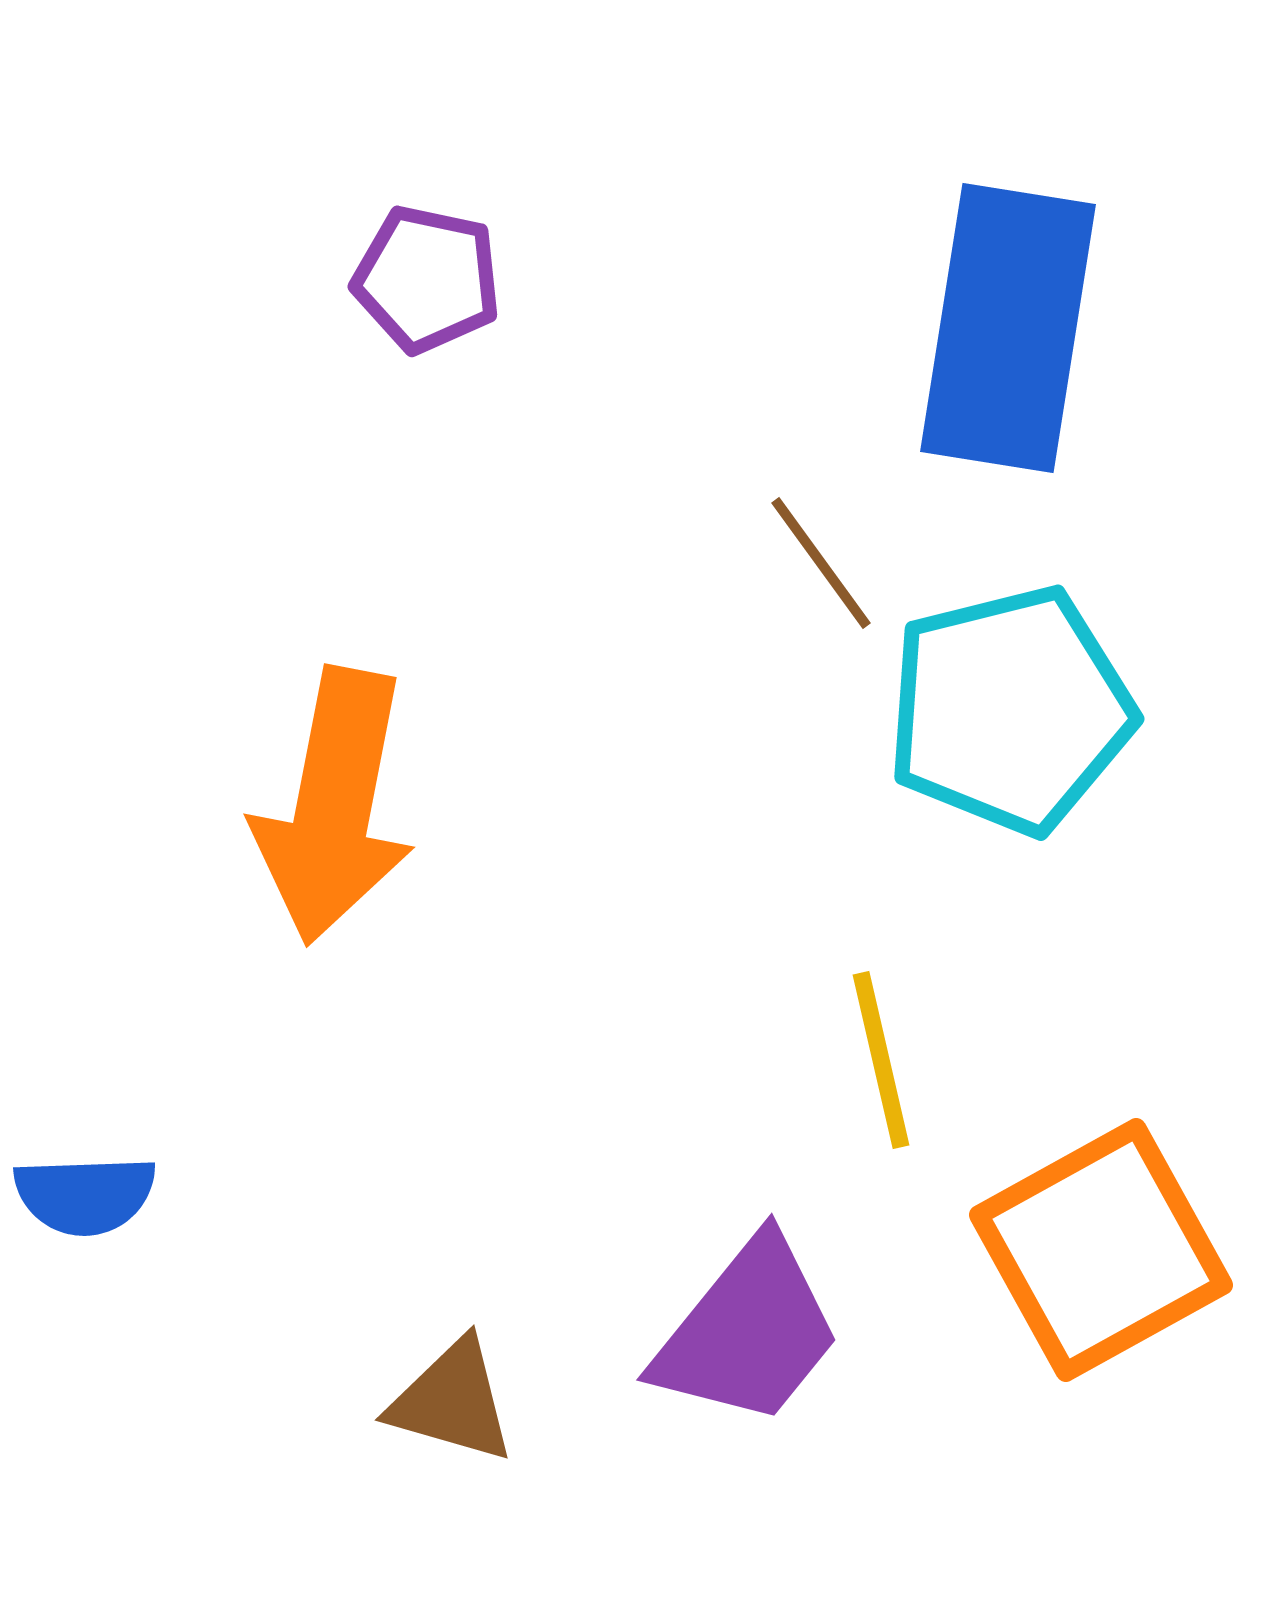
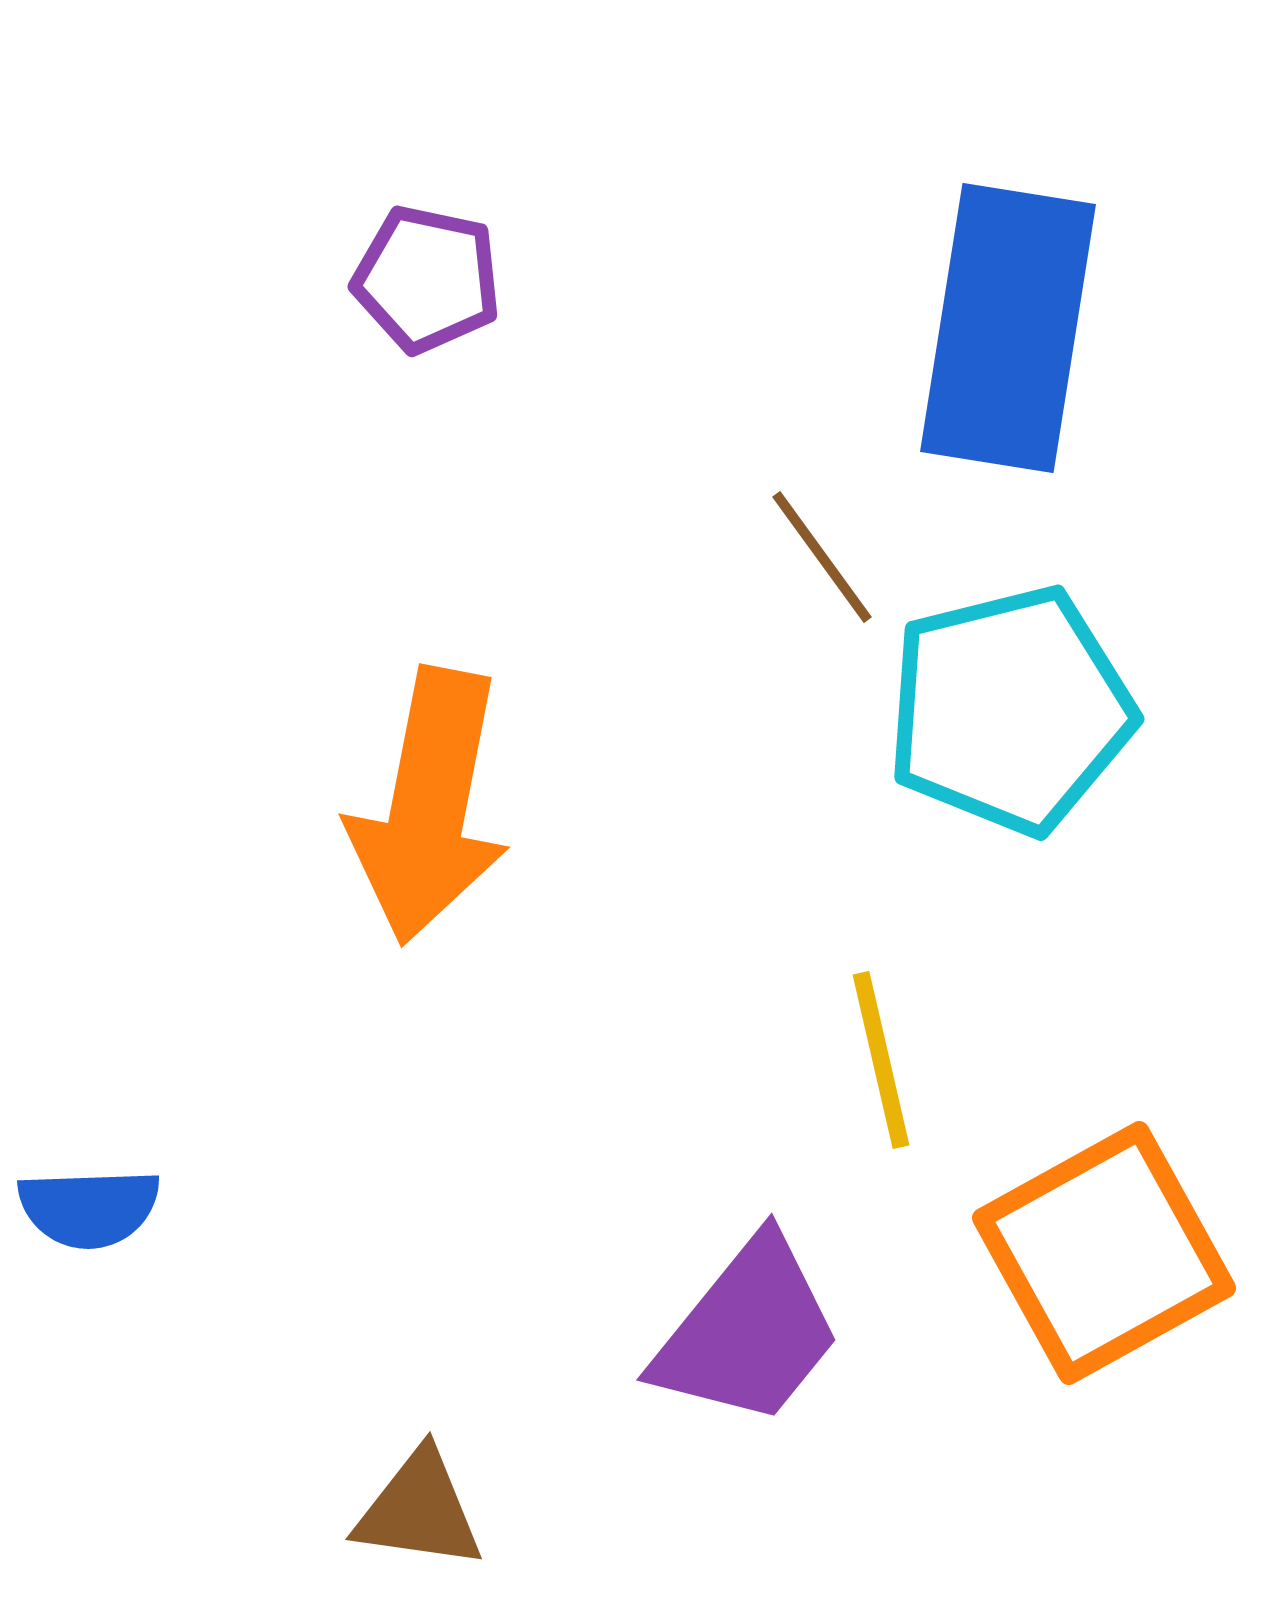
brown line: moved 1 px right, 6 px up
orange arrow: moved 95 px right
blue semicircle: moved 4 px right, 13 px down
orange square: moved 3 px right, 3 px down
brown triangle: moved 33 px left, 109 px down; rotated 8 degrees counterclockwise
